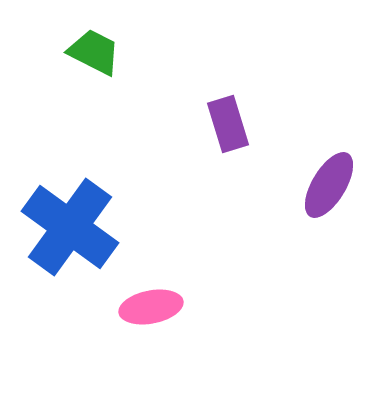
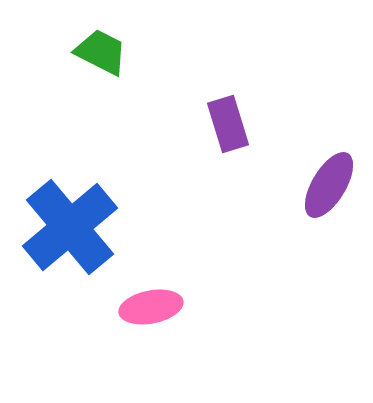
green trapezoid: moved 7 px right
blue cross: rotated 14 degrees clockwise
